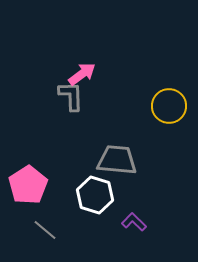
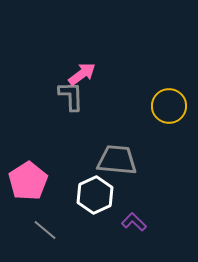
pink pentagon: moved 4 px up
white hexagon: rotated 18 degrees clockwise
